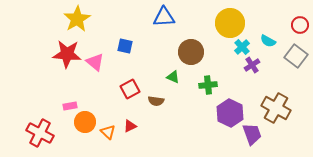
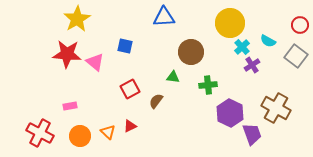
green triangle: rotated 16 degrees counterclockwise
brown semicircle: rotated 119 degrees clockwise
orange circle: moved 5 px left, 14 px down
